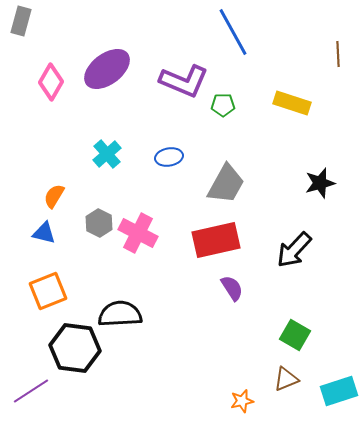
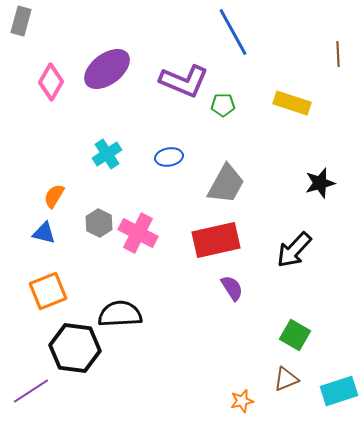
cyan cross: rotated 8 degrees clockwise
